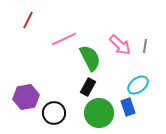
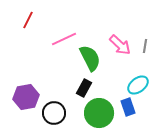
black rectangle: moved 4 px left, 1 px down
